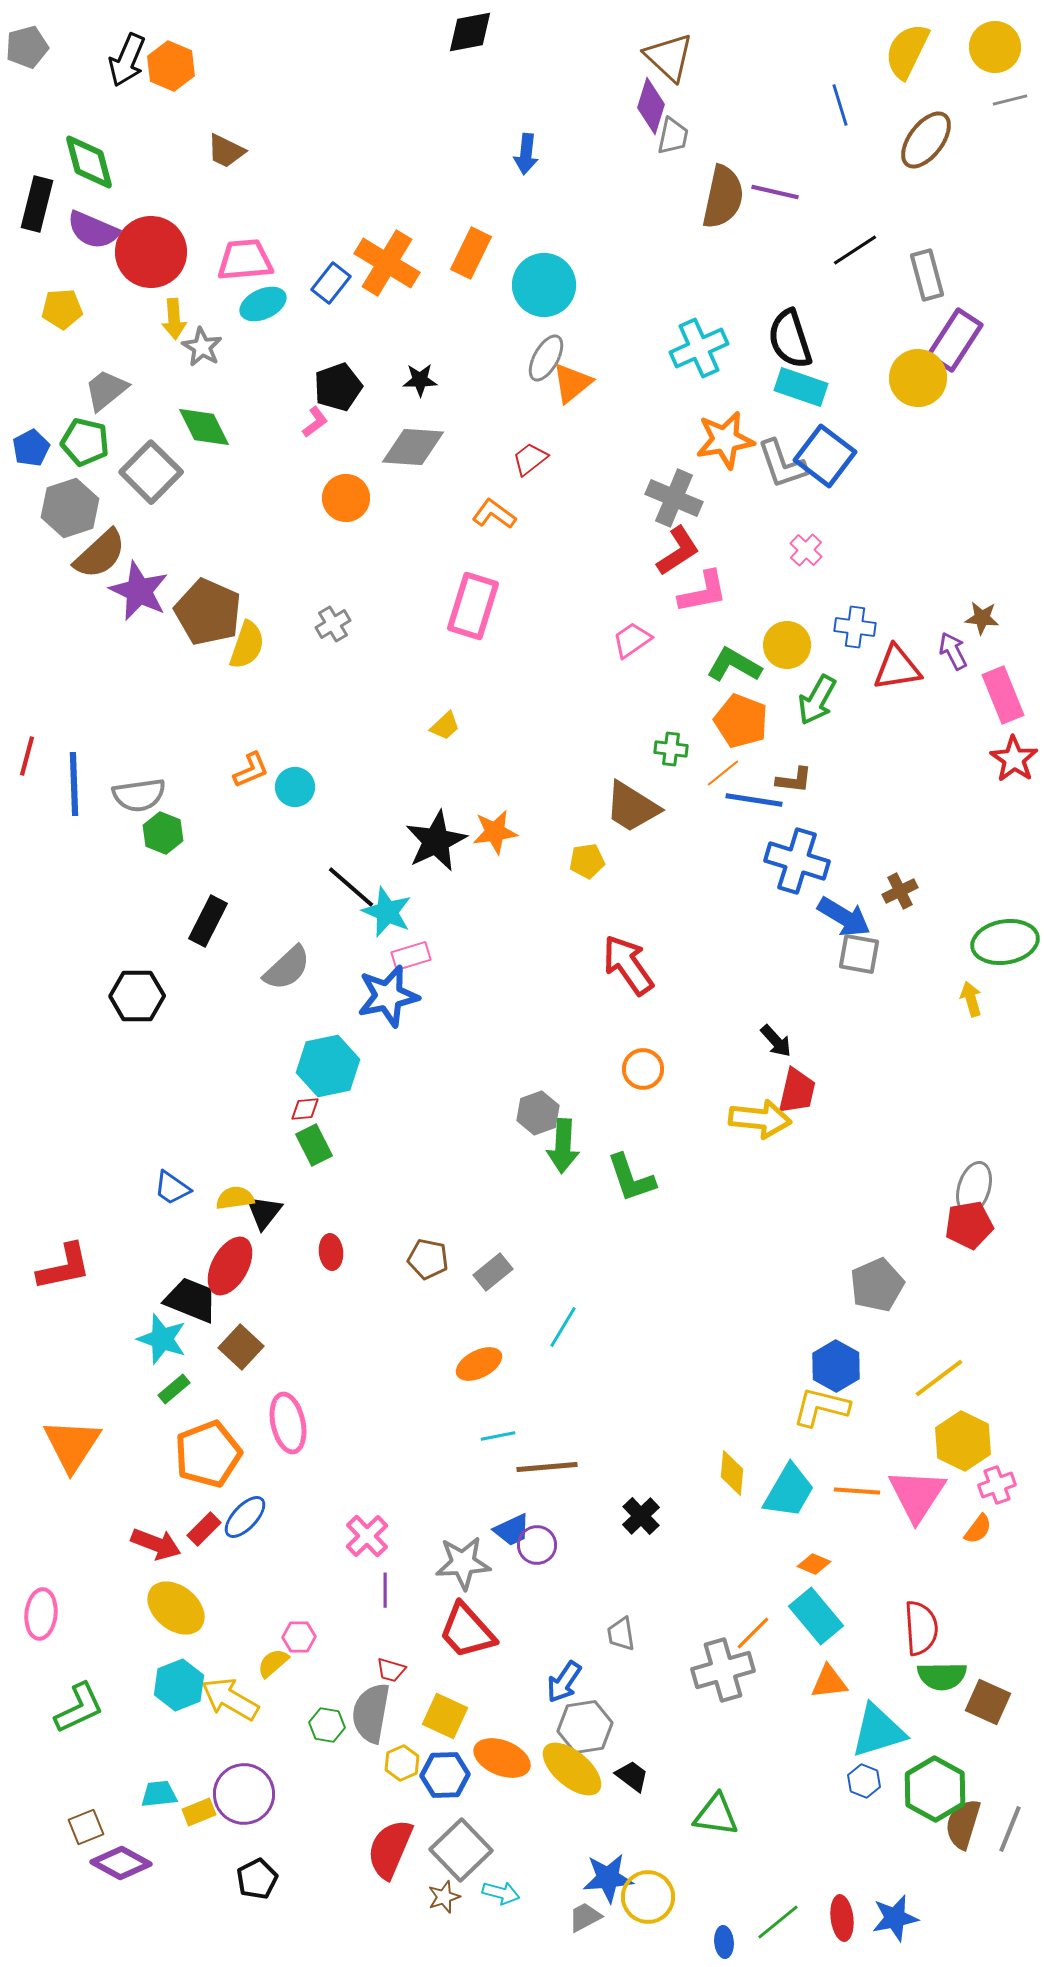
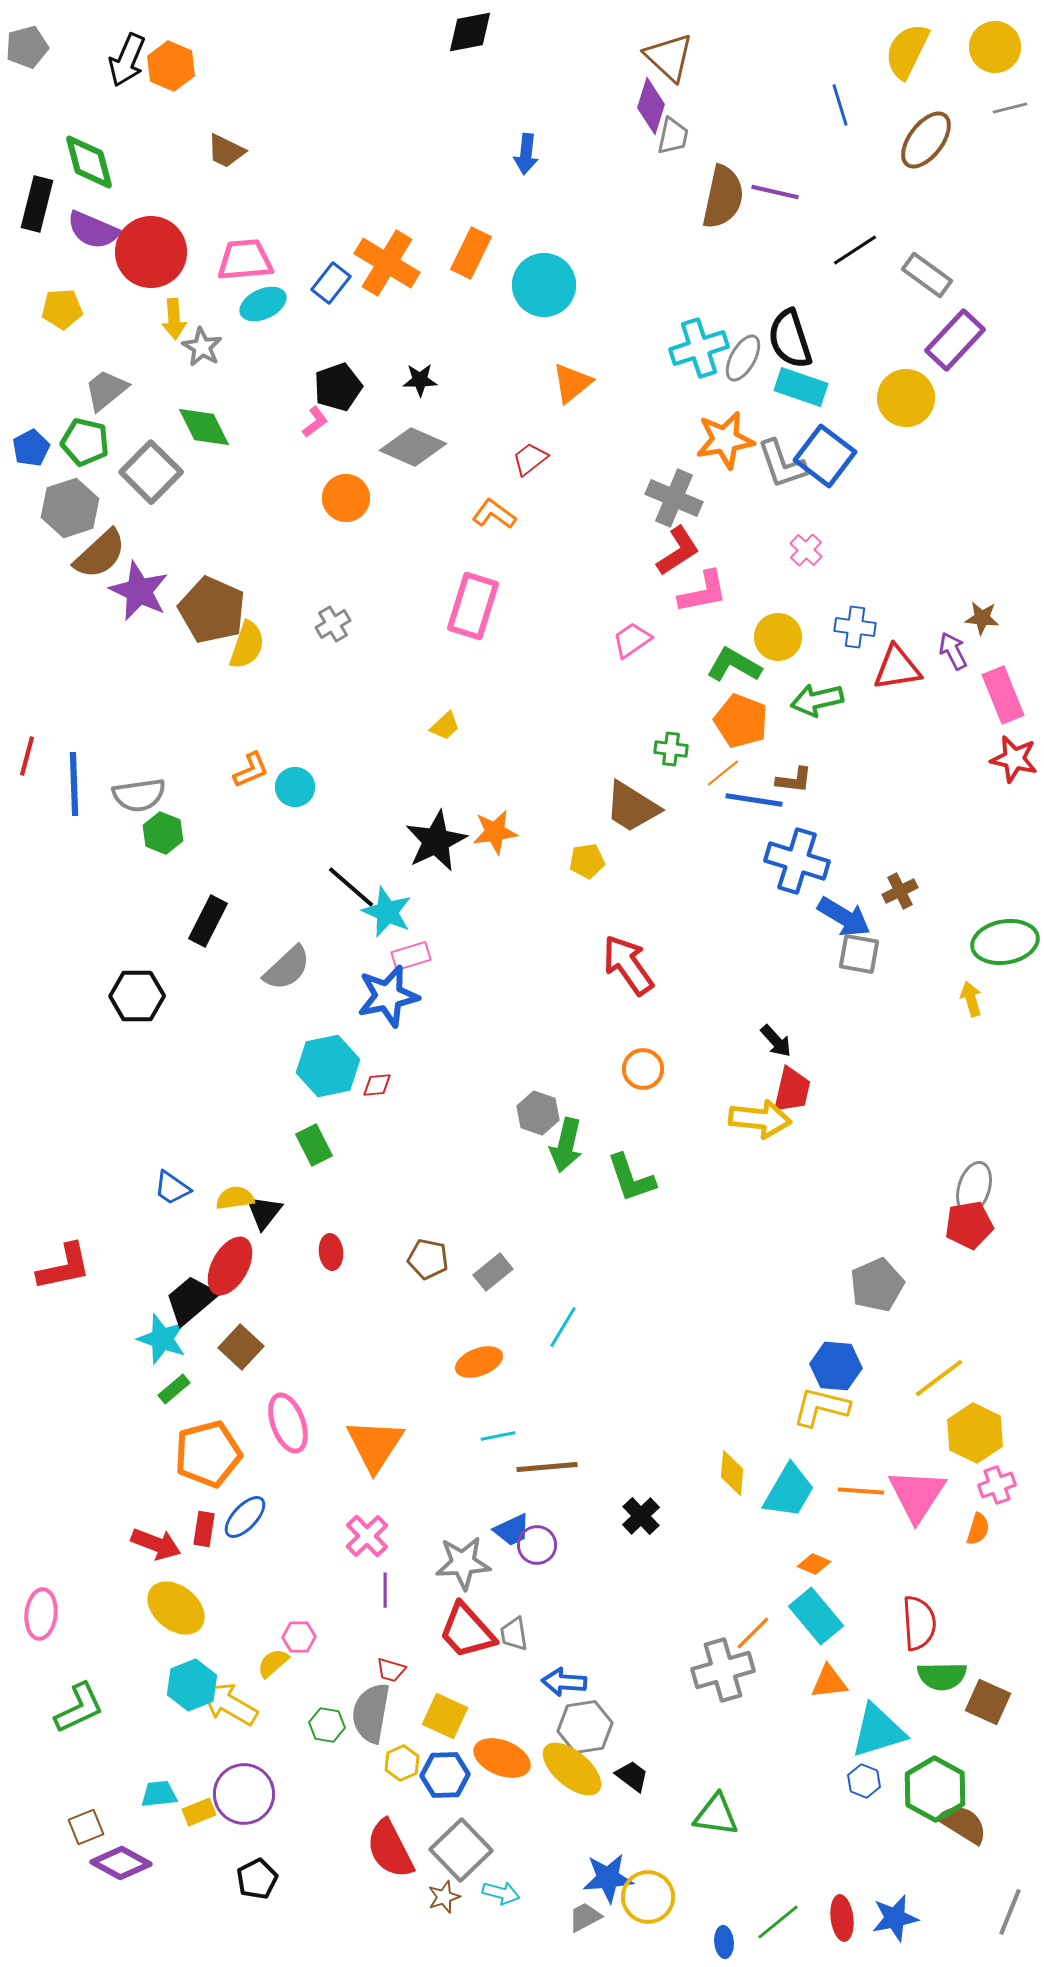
gray line at (1010, 100): moved 8 px down
gray rectangle at (927, 275): rotated 39 degrees counterclockwise
purple rectangle at (955, 340): rotated 10 degrees clockwise
cyan cross at (699, 348): rotated 6 degrees clockwise
gray ellipse at (546, 358): moved 197 px right
yellow circle at (918, 378): moved 12 px left, 20 px down
gray diamond at (413, 447): rotated 20 degrees clockwise
brown pentagon at (208, 612): moved 4 px right, 2 px up
yellow circle at (787, 645): moved 9 px left, 8 px up
green arrow at (817, 700): rotated 48 degrees clockwise
red star at (1014, 759): rotated 21 degrees counterclockwise
red trapezoid at (797, 1091): moved 5 px left, 1 px up
red diamond at (305, 1109): moved 72 px right, 24 px up
gray hexagon at (538, 1113): rotated 21 degrees counterclockwise
green arrow at (563, 1146): moved 3 px right, 1 px up; rotated 10 degrees clockwise
black trapezoid at (191, 1300): rotated 62 degrees counterclockwise
orange ellipse at (479, 1364): moved 2 px up; rotated 6 degrees clockwise
blue hexagon at (836, 1366): rotated 24 degrees counterclockwise
pink ellipse at (288, 1423): rotated 8 degrees counterclockwise
yellow hexagon at (963, 1441): moved 12 px right, 8 px up
orange triangle at (72, 1445): moved 303 px right
orange pentagon at (208, 1454): rotated 6 degrees clockwise
orange line at (857, 1491): moved 4 px right
red rectangle at (204, 1529): rotated 36 degrees counterclockwise
orange semicircle at (978, 1529): rotated 20 degrees counterclockwise
red semicircle at (921, 1628): moved 2 px left, 5 px up
gray trapezoid at (621, 1634): moved 107 px left
blue arrow at (564, 1682): rotated 60 degrees clockwise
cyan hexagon at (179, 1685): moved 13 px right
yellow arrow at (230, 1699): moved 1 px left, 5 px down
brown semicircle at (963, 1824): rotated 105 degrees clockwise
gray line at (1010, 1829): moved 83 px down
red semicircle at (390, 1849): rotated 50 degrees counterclockwise
